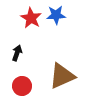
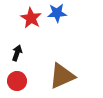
blue star: moved 1 px right, 2 px up
red circle: moved 5 px left, 5 px up
